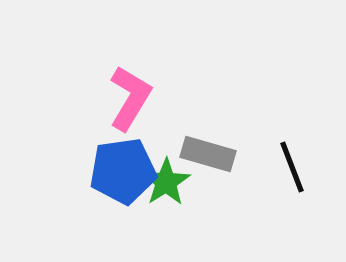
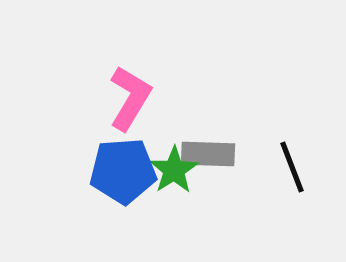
gray rectangle: rotated 14 degrees counterclockwise
blue pentagon: rotated 4 degrees clockwise
green star: moved 8 px right, 12 px up
